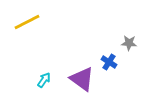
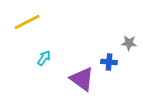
blue cross: rotated 28 degrees counterclockwise
cyan arrow: moved 22 px up
